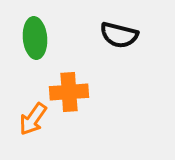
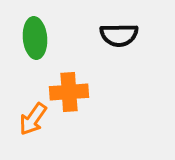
black semicircle: rotated 15 degrees counterclockwise
